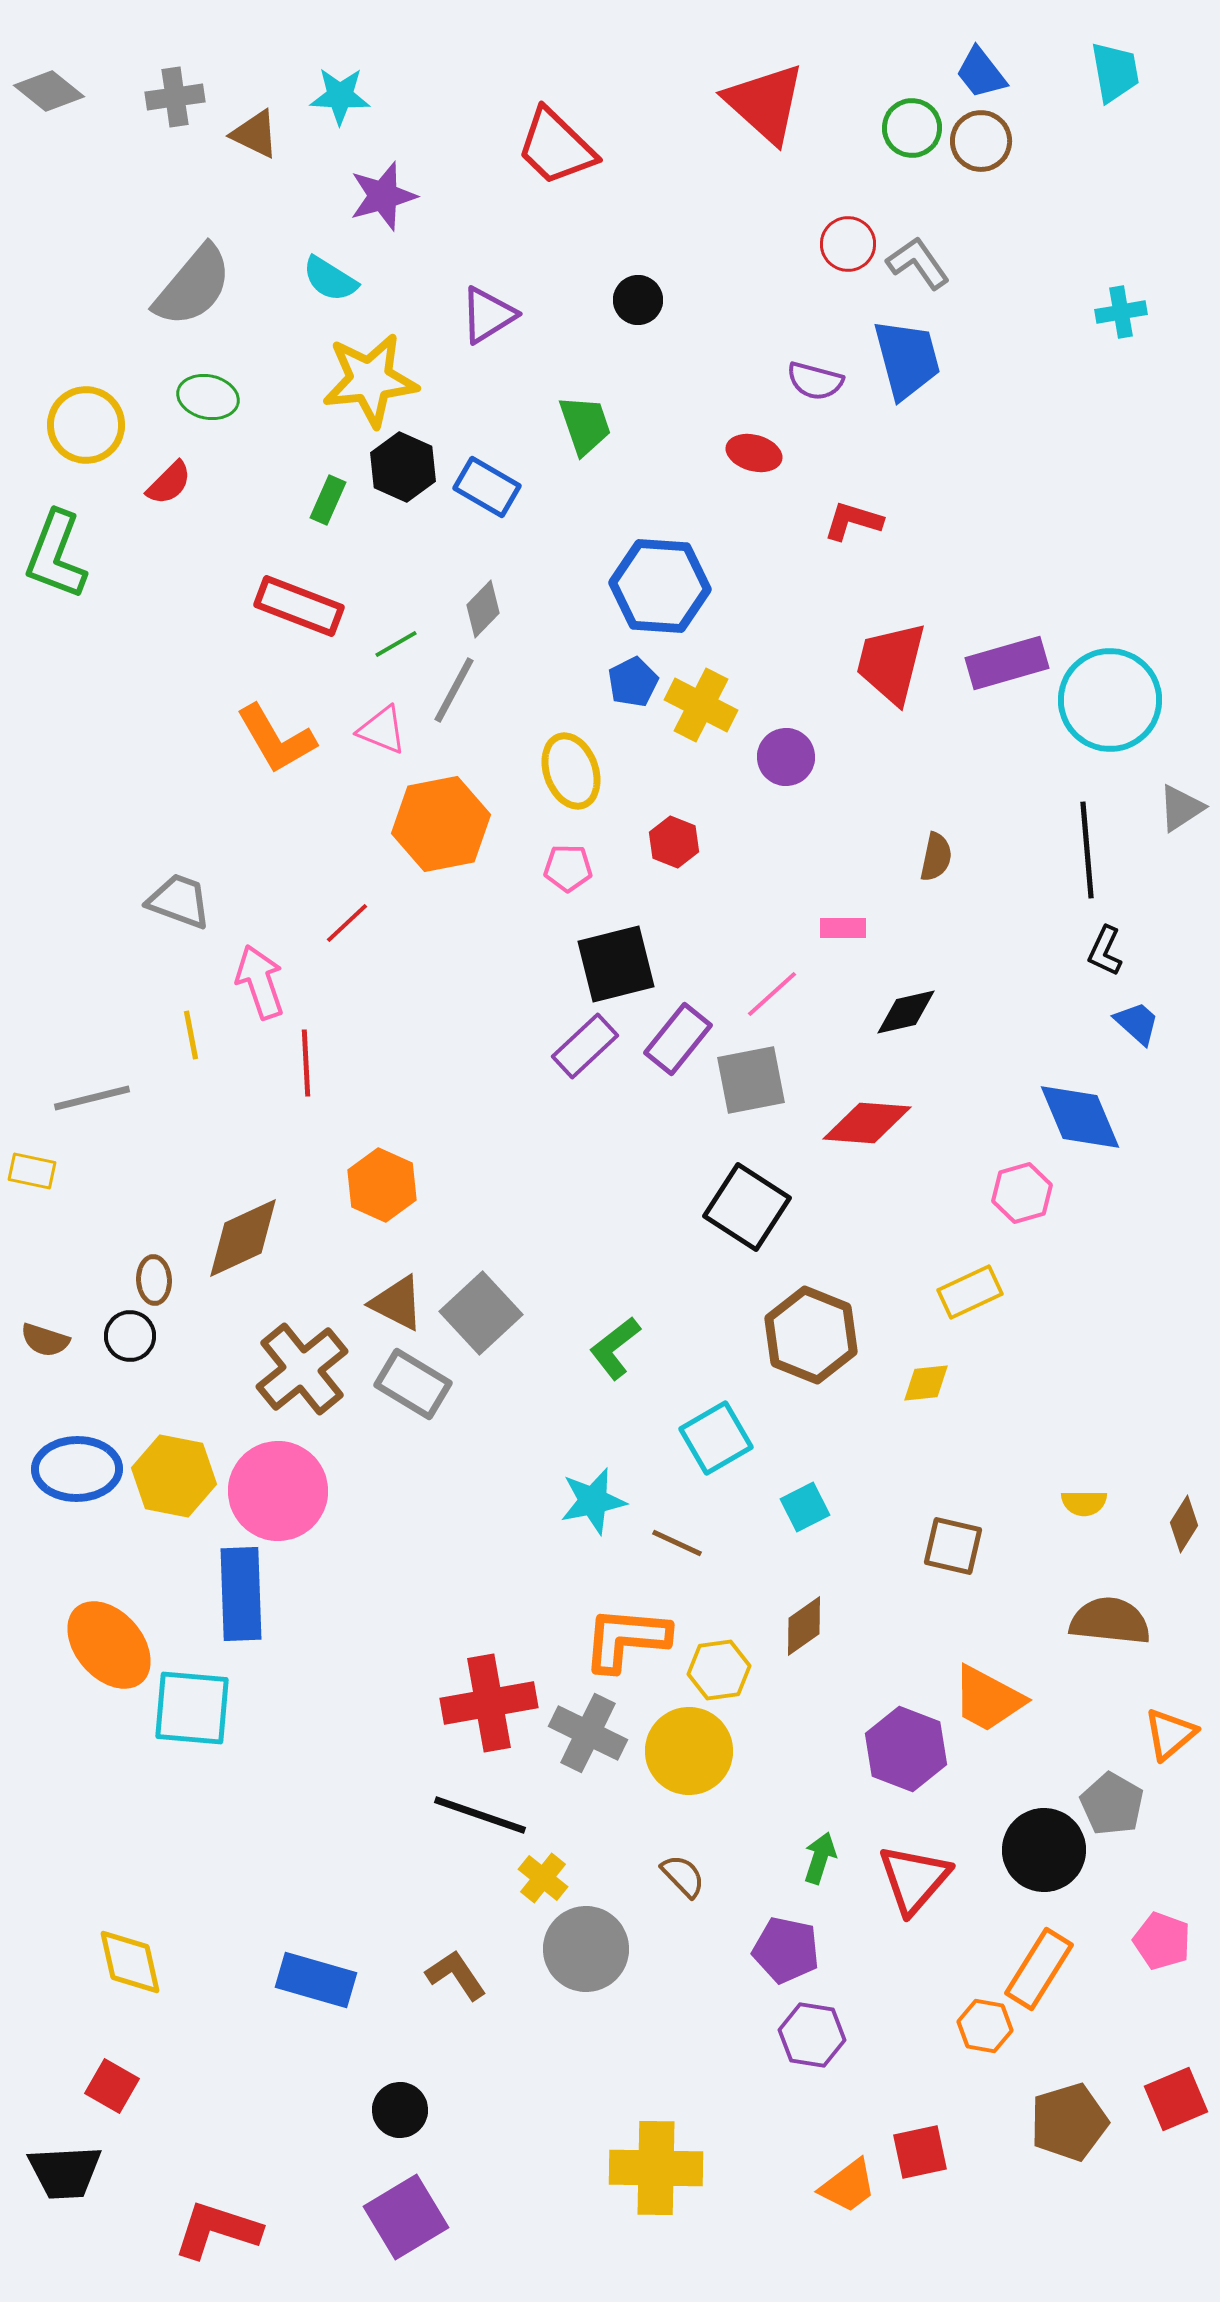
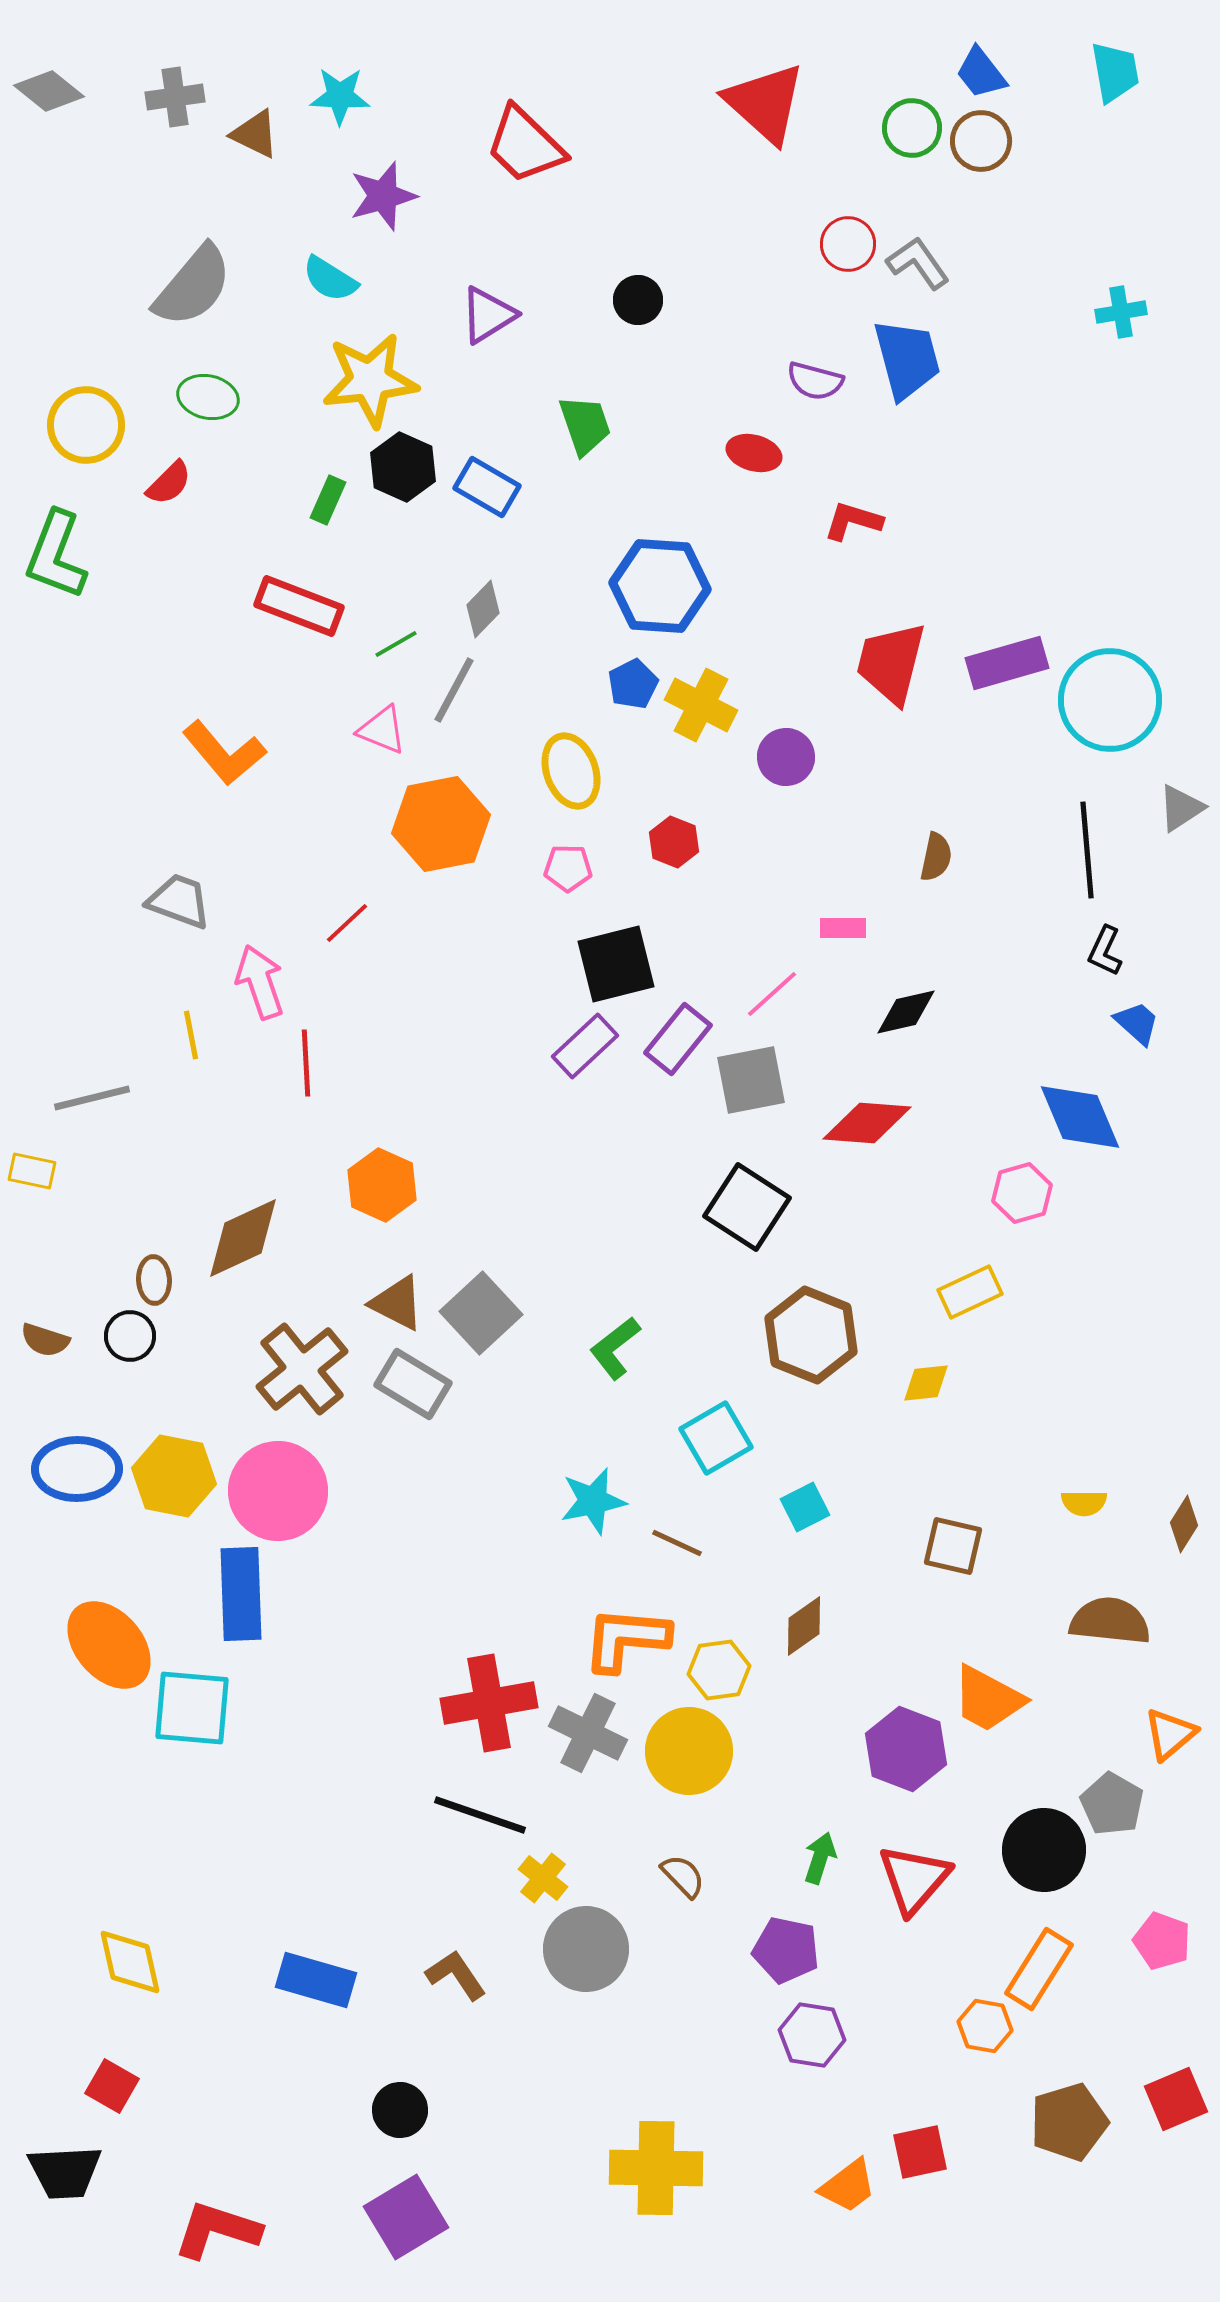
red trapezoid at (556, 147): moved 31 px left, 2 px up
blue pentagon at (633, 682): moved 2 px down
orange L-shape at (276, 739): moved 52 px left, 14 px down; rotated 10 degrees counterclockwise
